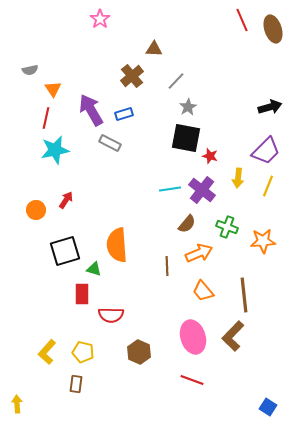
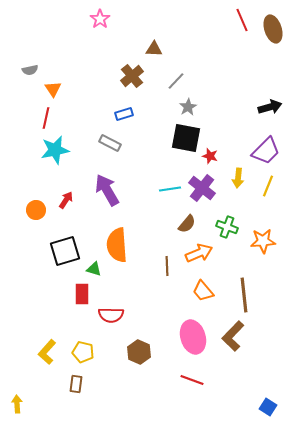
purple arrow at (91, 110): moved 16 px right, 80 px down
purple cross at (202, 190): moved 2 px up
